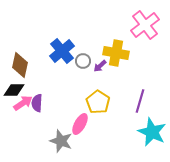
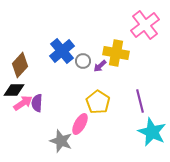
brown diamond: rotated 30 degrees clockwise
purple line: rotated 30 degrees counterclockwise
